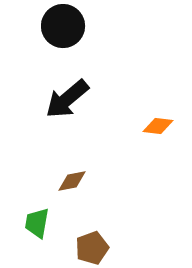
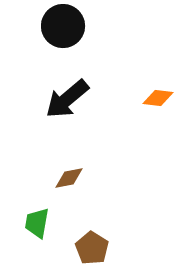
orange diamond: moved 28 px up
brown diamond: moved 3 px left, 3 px up
brown pentagon: rotated 20 degrees counterclockwise
